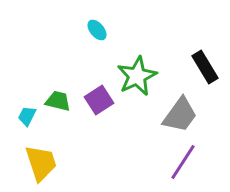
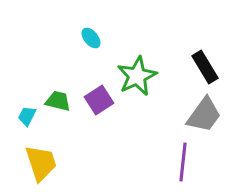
cyan ellipse: moved 6 px left, 8 px down
gray trapezoid: moved 24 px right
purple line: rotated 27 degrees counterclockwise
